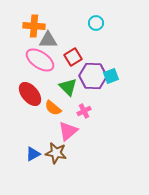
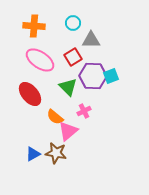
cyan circle: moved 23 px left
gray triangle: moved 43 px right
orange semicircle: moved 2 px right, 9 px down
